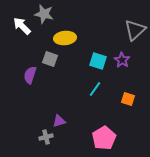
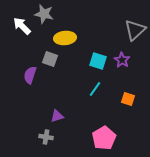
purple triangle: moved 2 px left, 5 px up
gray cross: rotated 24 degrees clockwise
